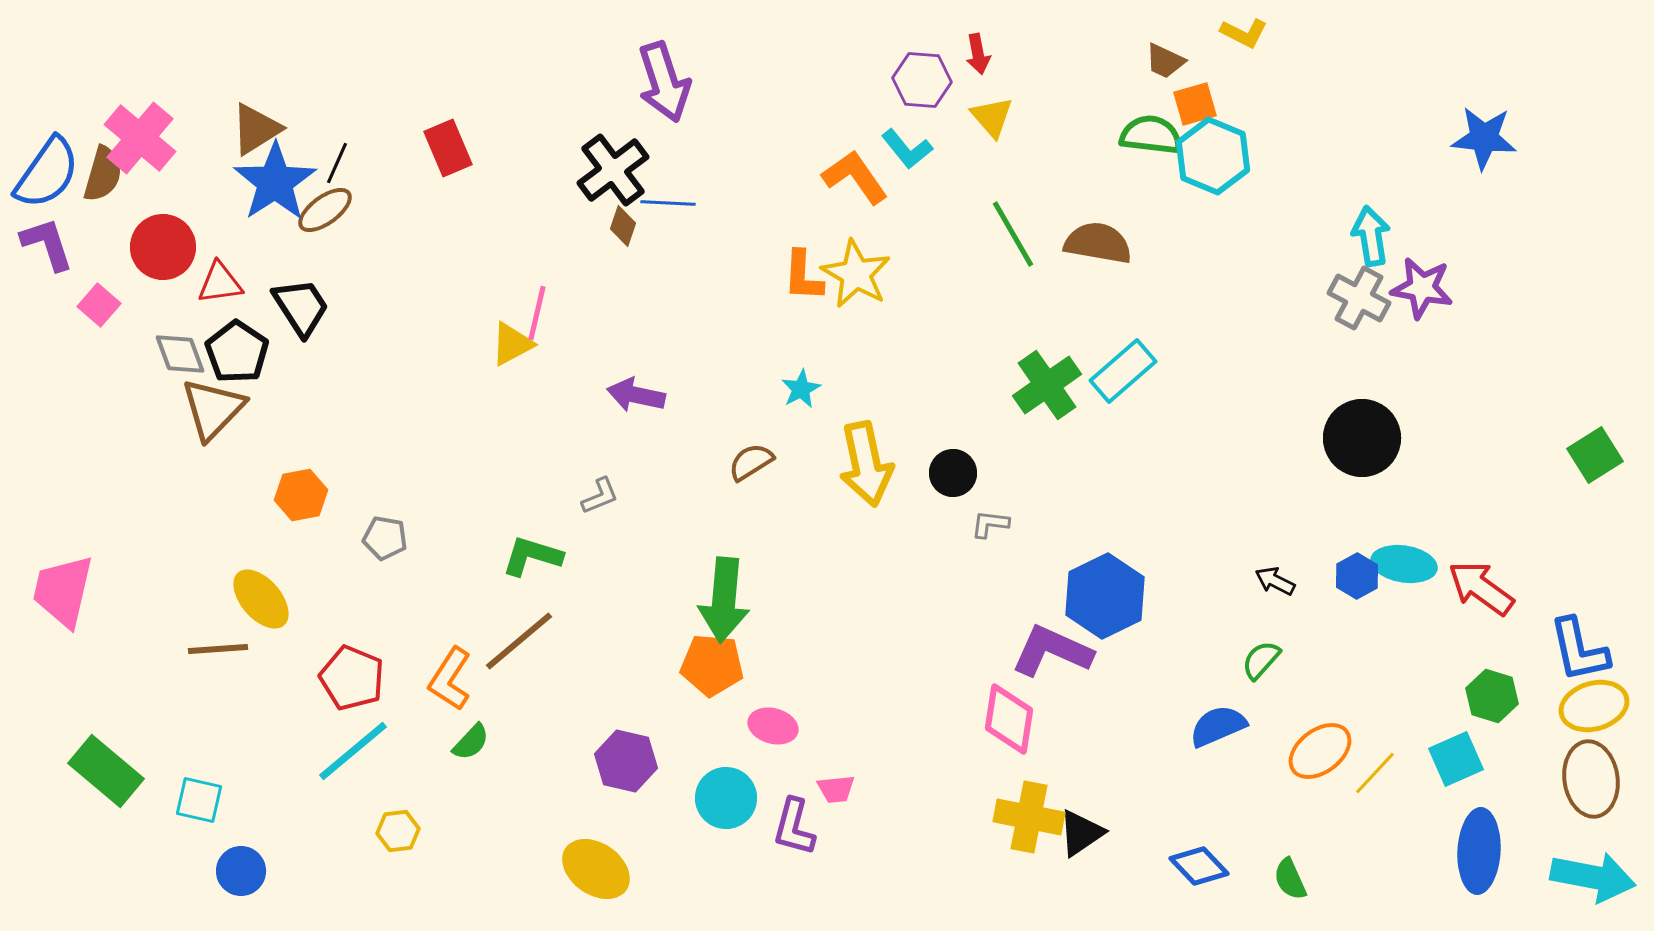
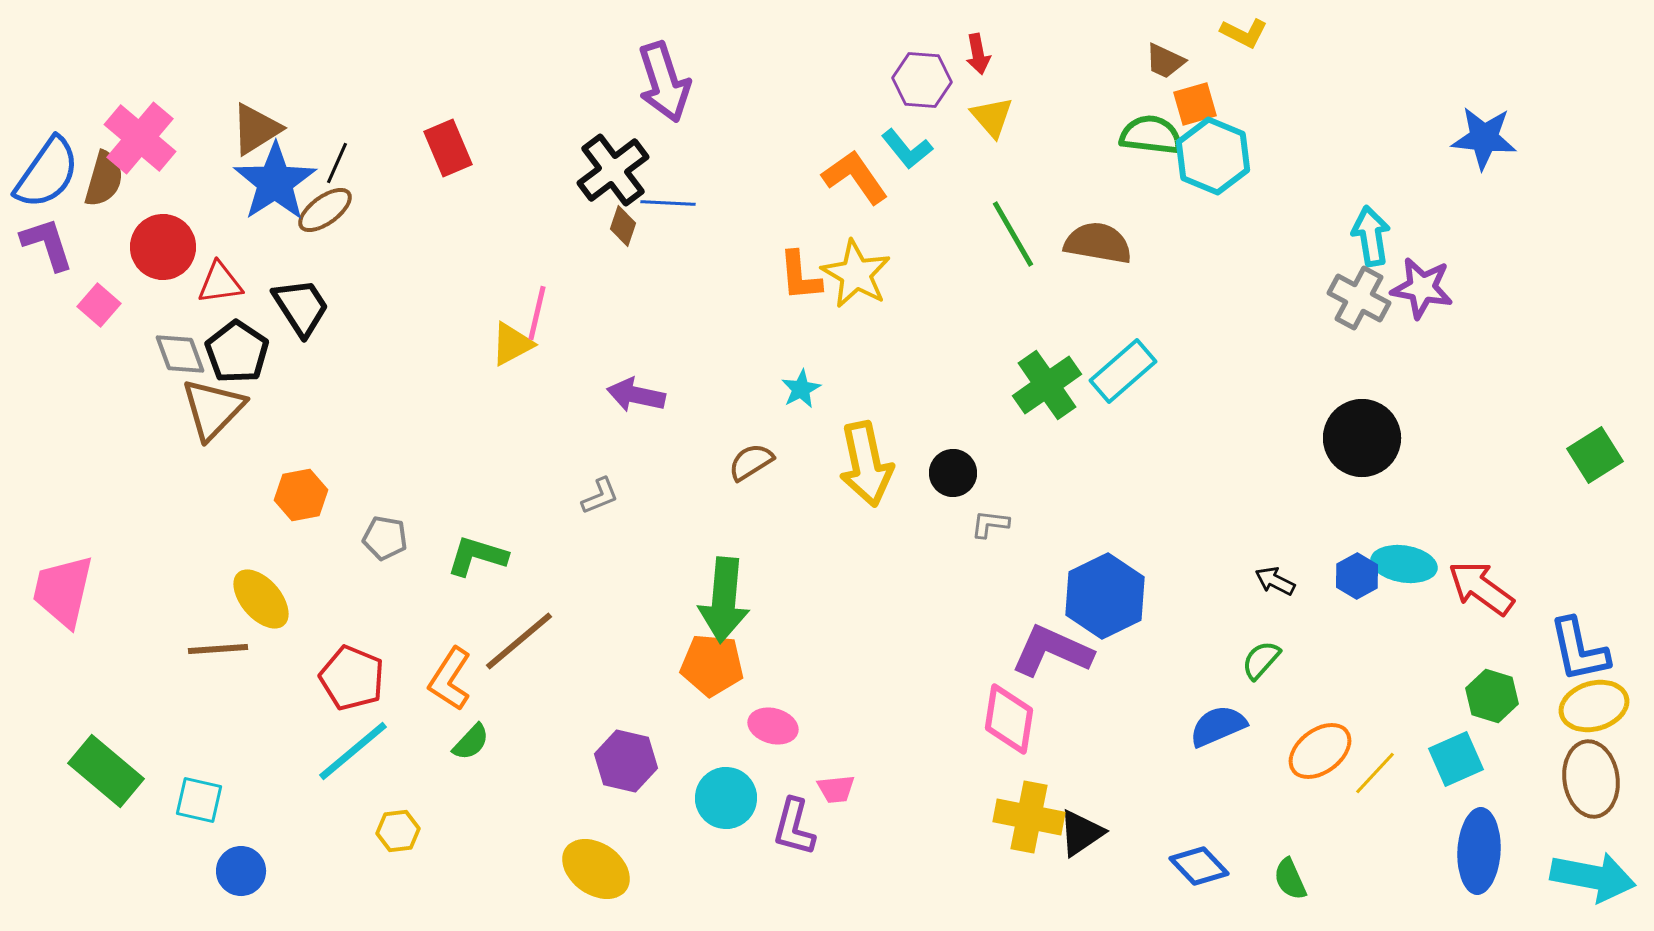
brown semicircle at (103, 174): moved 1 px right, 5 px down
orange L-shape at (803, 276): moved 3 px left; rotated 8 degrees counterclockwise
green L-shape at (532, 556): moved 55 px left
